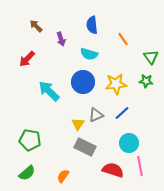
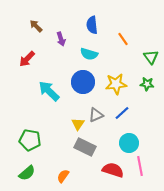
green star: moved 1 px right, 3 px down
